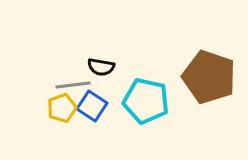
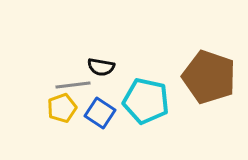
blue square: moved 8 px right, 7 px down
